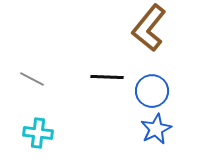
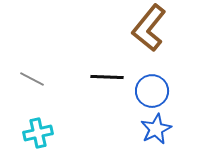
cyan cross: rotated 20 degrees counterclockwise
